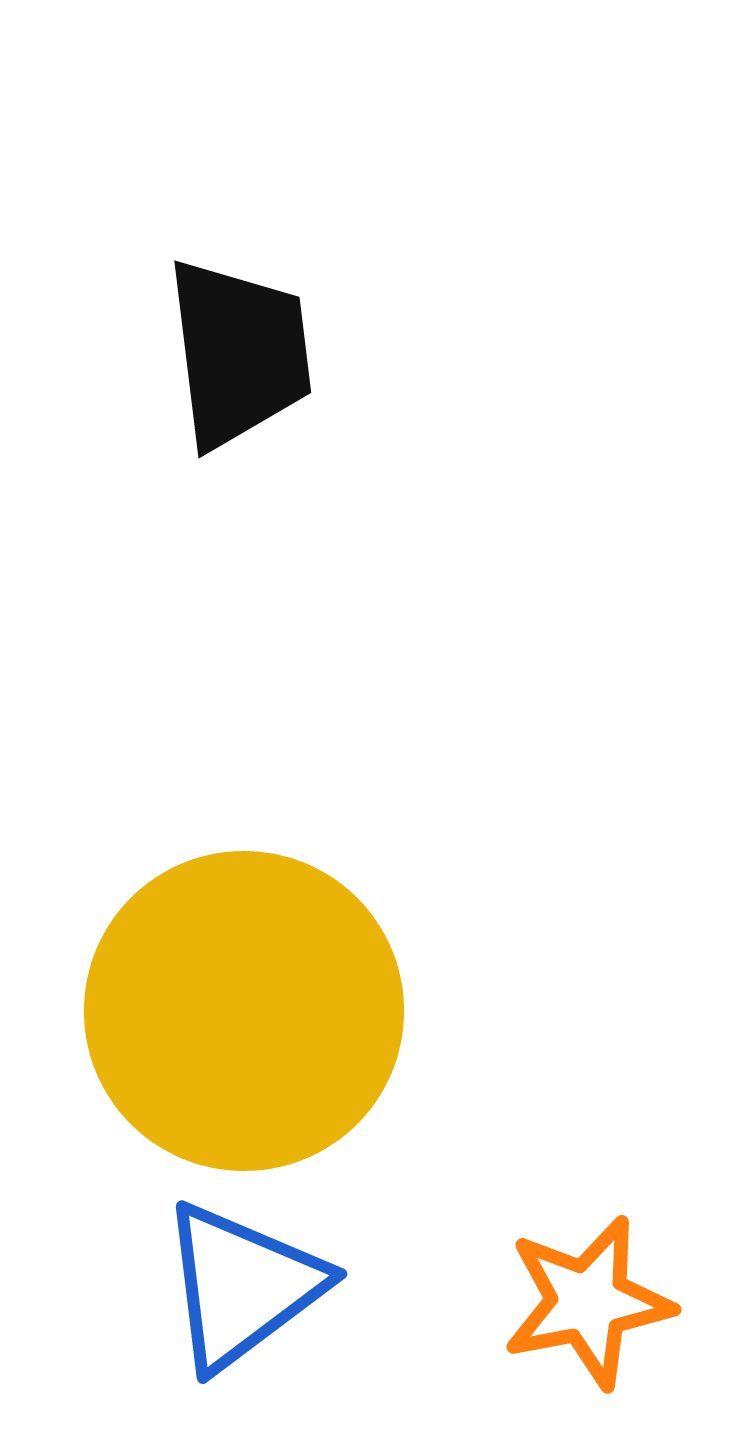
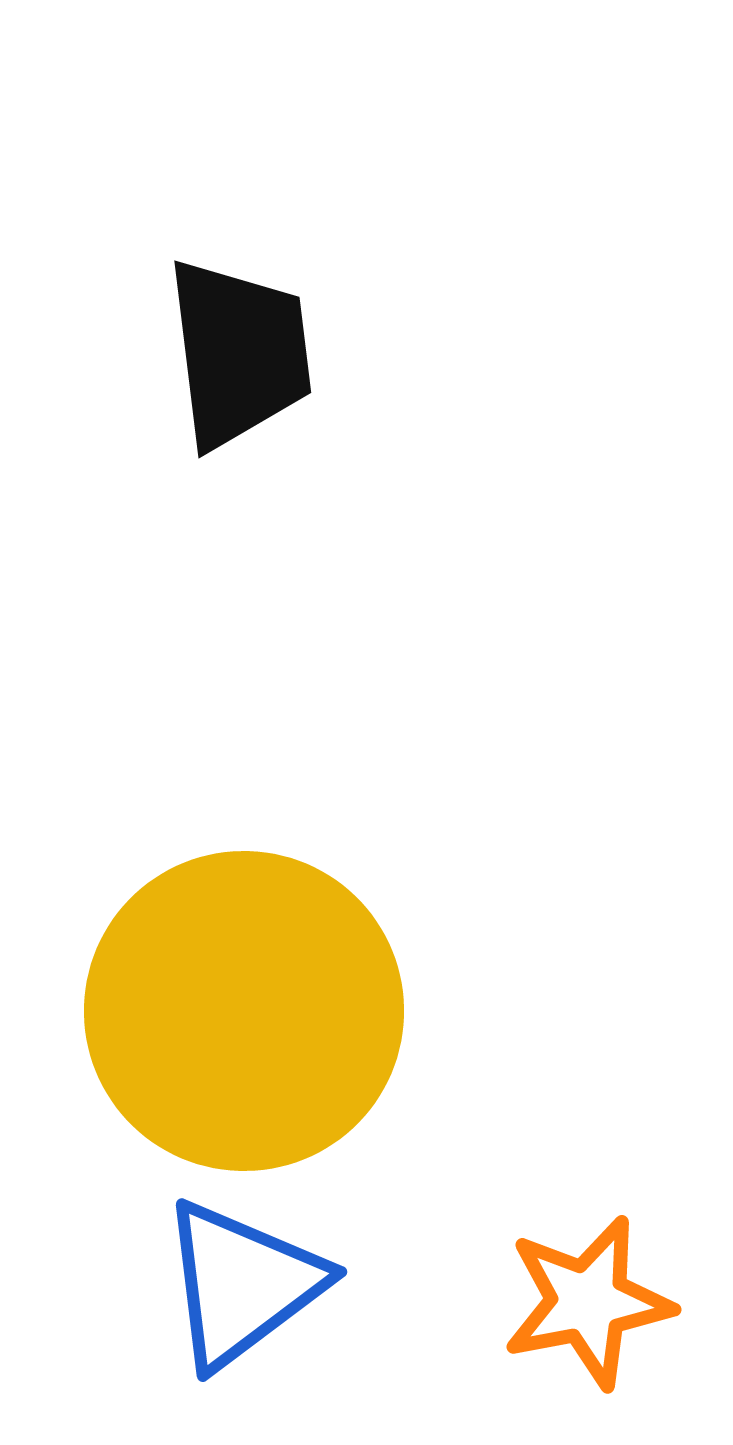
blue triangle: moved 2 px up
